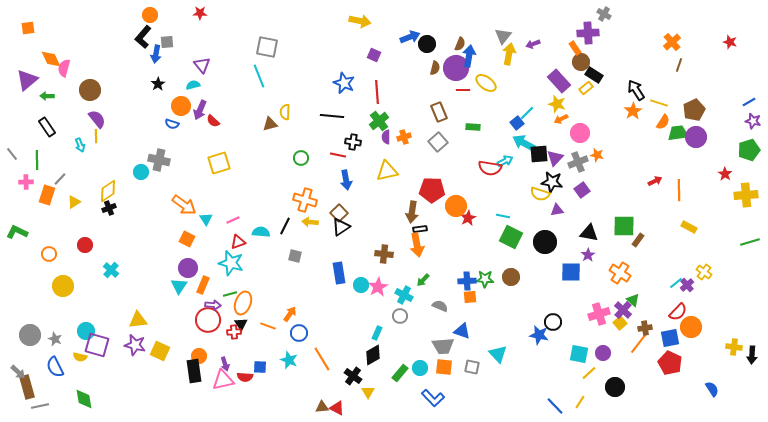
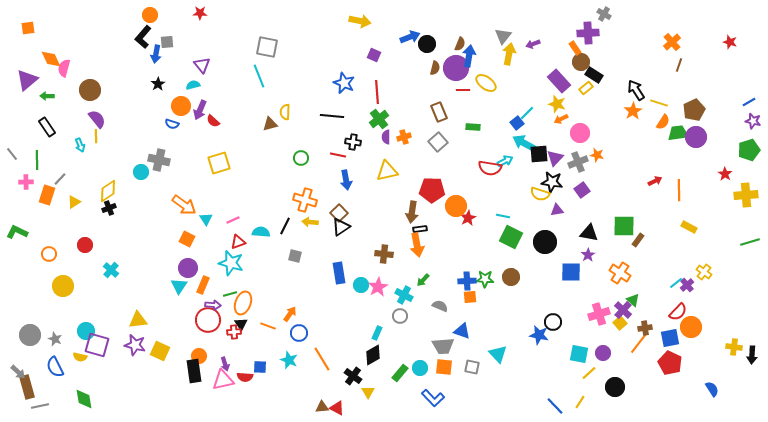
green cross at (379, 121): moved 2 px up
